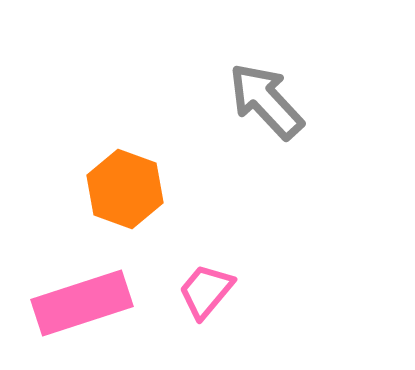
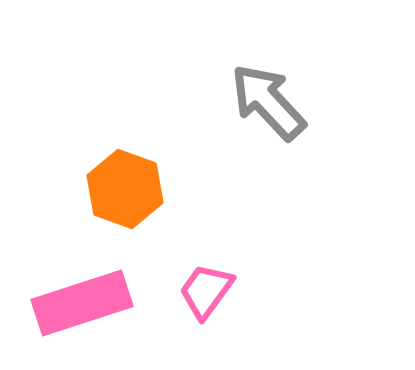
gray arrow: moved 2 px right, 1 px down
pink trapezoid: rotated 4 degrees counterclockwise
